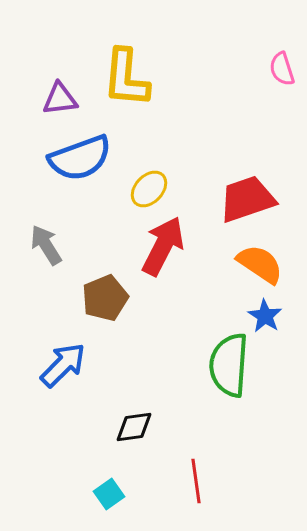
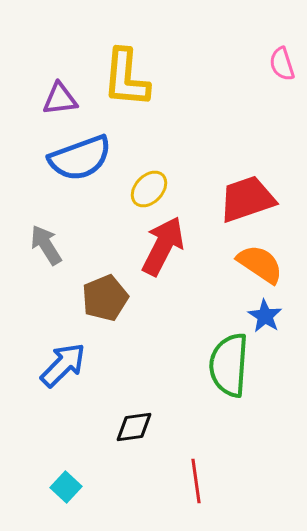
pink semicircle: moved 5 px up
cyan square: moved 43 px left, 7 px up; rotated 12 degrees counterclockwise
